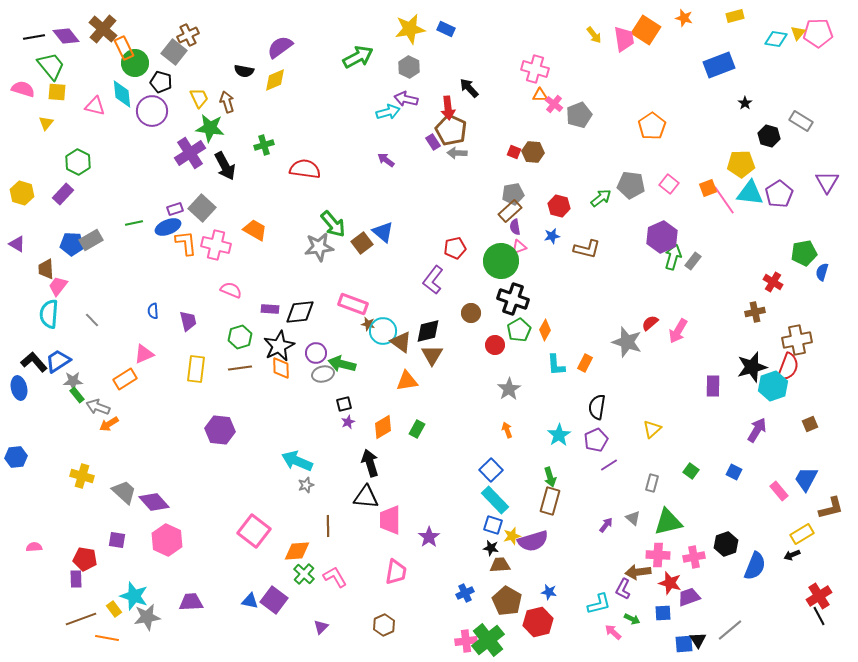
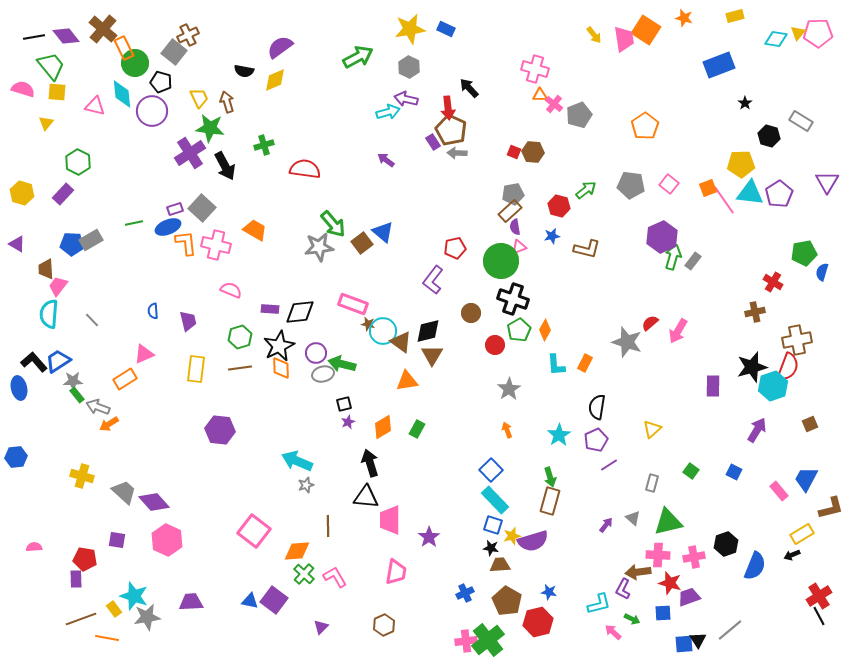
orange pentagon at (652, 126): moved 7 px left
green arrow at (601, 198): moved 15 px left, 8 px up
